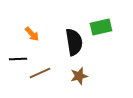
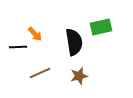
orange arrow: moved 3 px right
black line: moved 12 px up
